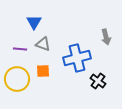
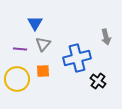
blue triangle: moved 1 px right, 1 px down
gray triangle: rotated 49 degrees clockwise
